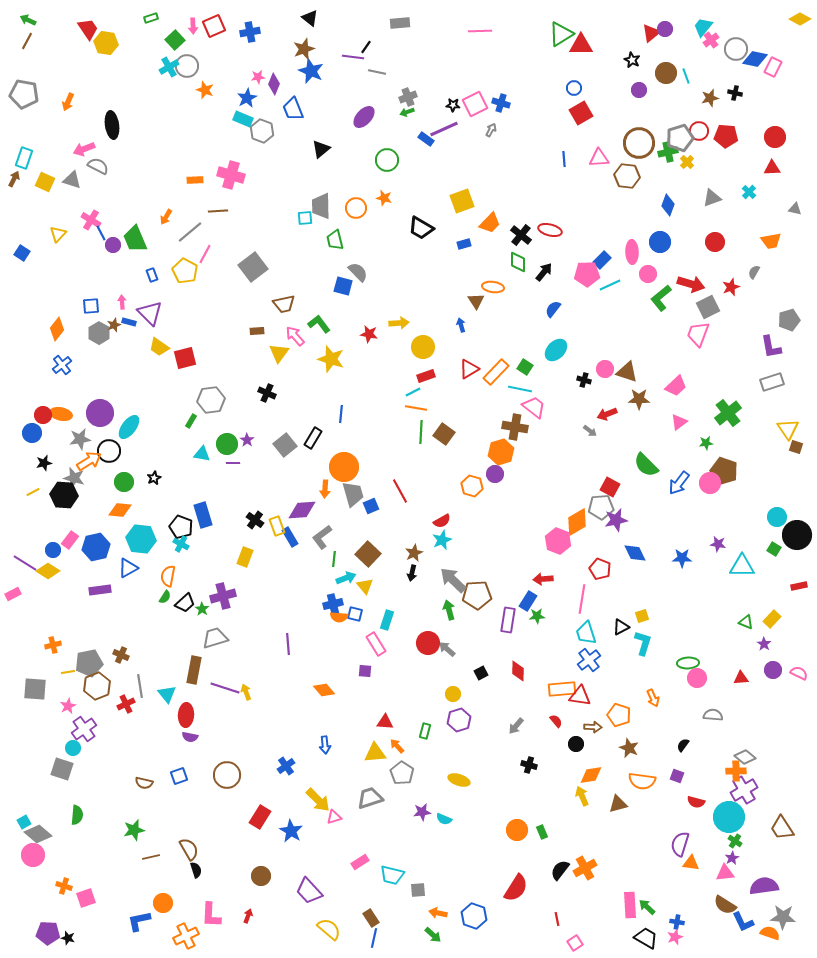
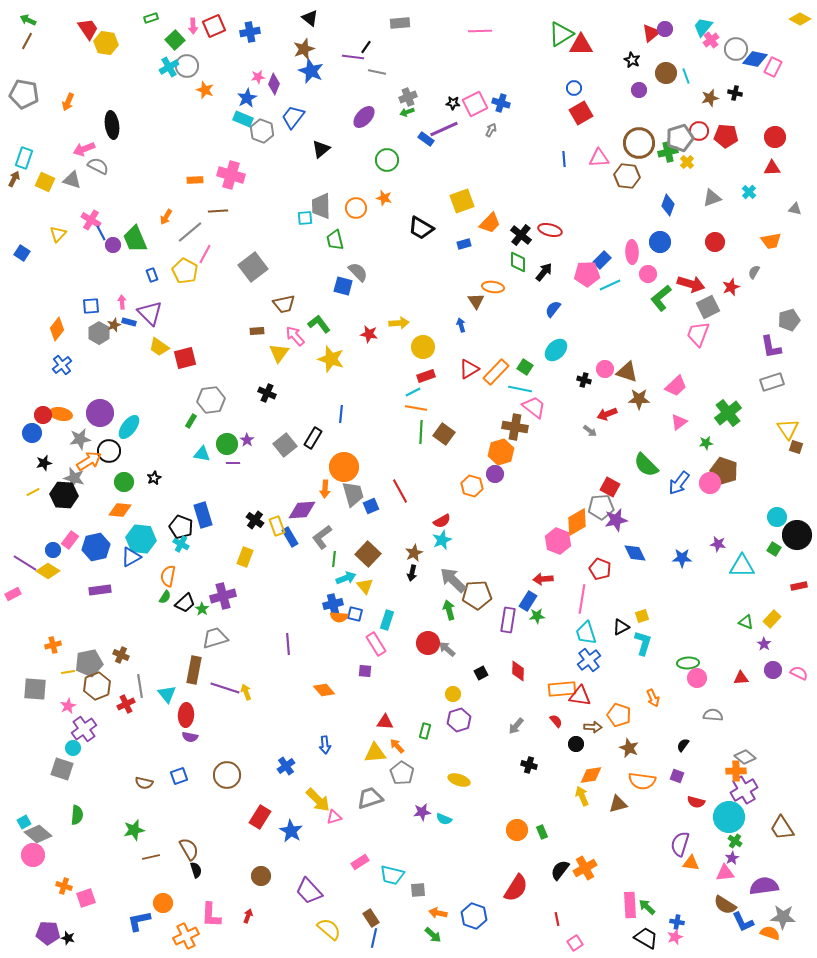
black star at (453, 105): moved 2 px up
blue trapezoid at (293, 109): moved 8 px down; rotated 60 degrees clockwise
blue triangle at (128, 568): moved 3 px right, 11 px up
